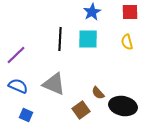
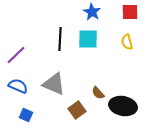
blue star: rotated 12 degrees counterclockwise
brown square: moved 4 px left
